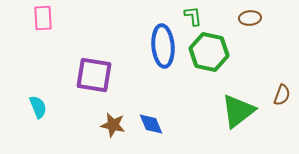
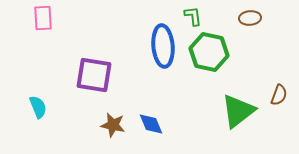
brown semicircle: moved 3 px left
